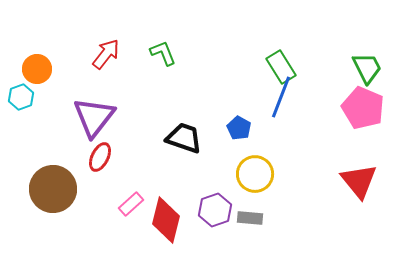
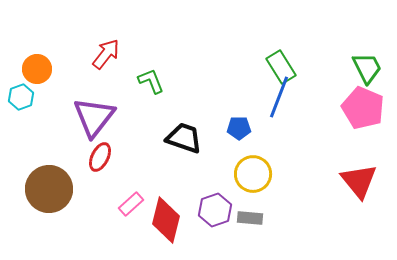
green L-shape: moved 12 px left, 28 px down
blue line: moved 2 px left
blue pentagon: rotated 30 degrees counterclockwise
yellow circle: moved 2 px left
brown circle: moved 4 px left
